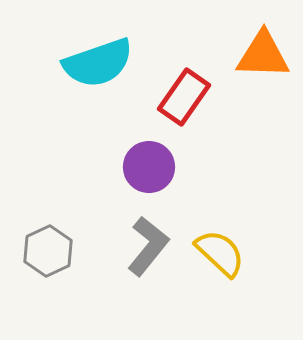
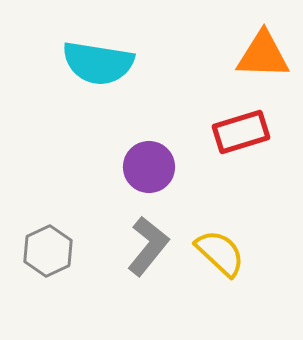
cyan semicircle: rotated 28 degrees clockwise
red rectangle: moved 57 px right, 35 px down; rotated 38 degrees clockwise
